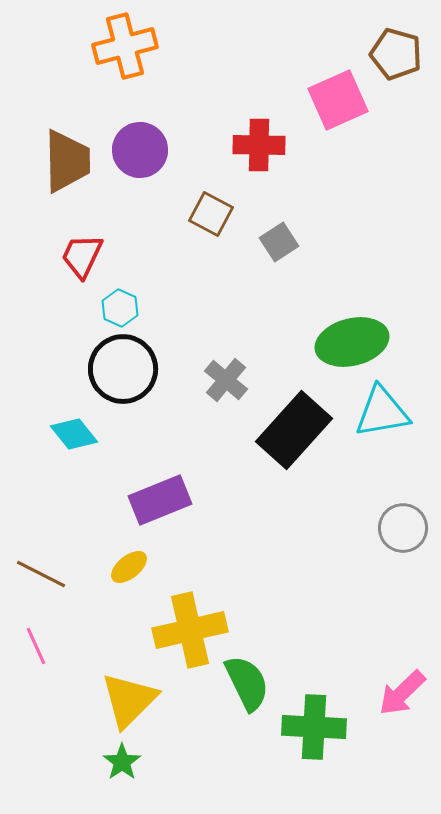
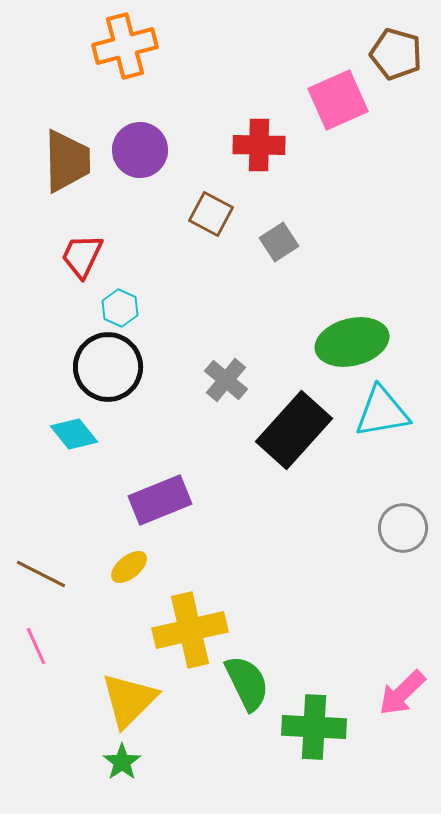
black circle: moved 15 px left, 2 px up
